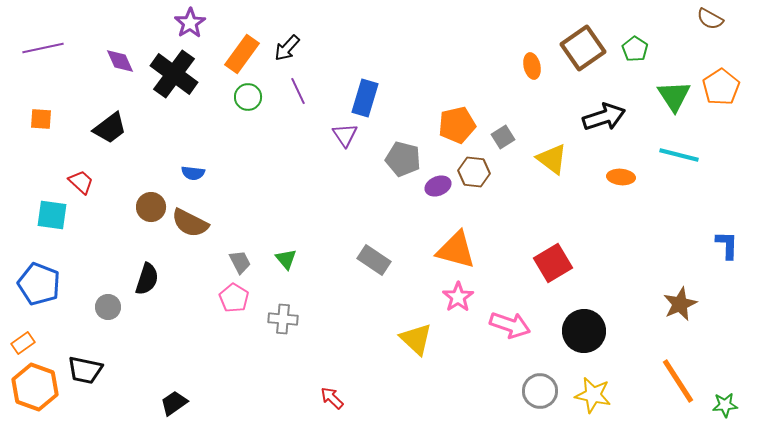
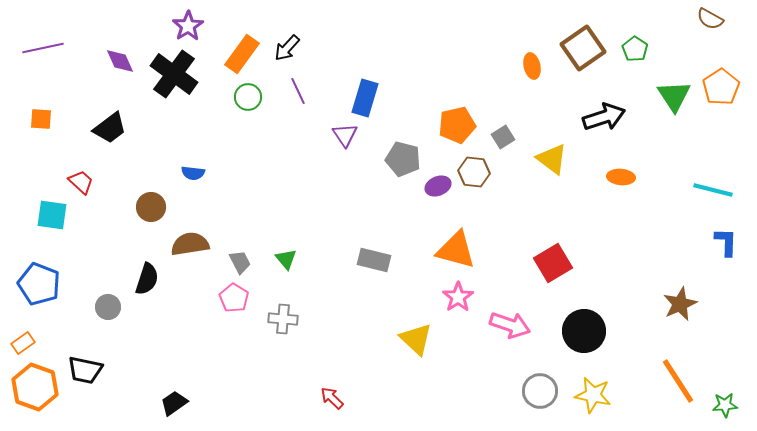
purple star at (190, 23): moved 2 px left, 3 px down
cyan line at (679, 155): moved 34 px right, 35 px down
brown semicircle at (190, 223): moved 21 px down; rotated 144 degrees clockwise
blue L-shape at (727, 245): moved 1 px left, 3 px up
gray rectangle at (374, 260): rotated 20 degrees counterclockwise
